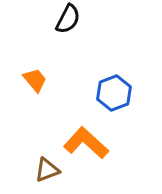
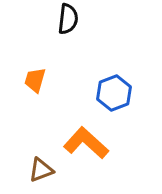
black semicircle: rotated 20 degrees counterclockwise
orange trapezoid: rotated 124 degrees counterclockwise
brown triangle: moved 6 px left
